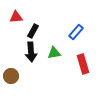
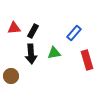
red triangle: moved 2 px left, 11 px down
blue rectangle: moved 2 px left, 1 px down
black arrow: moved 2 px down
red rectangle: moved 4 px right, 4 px up
